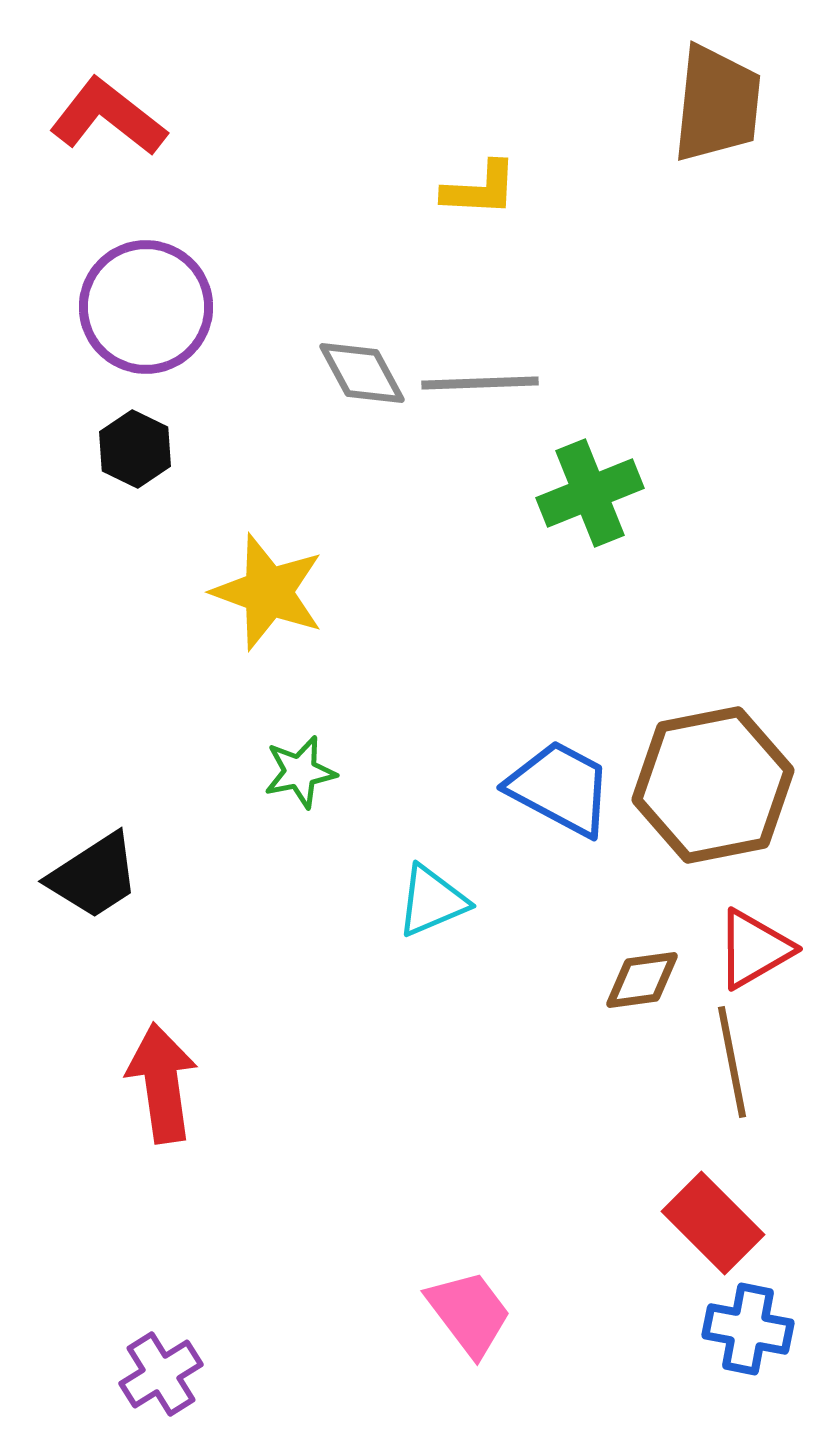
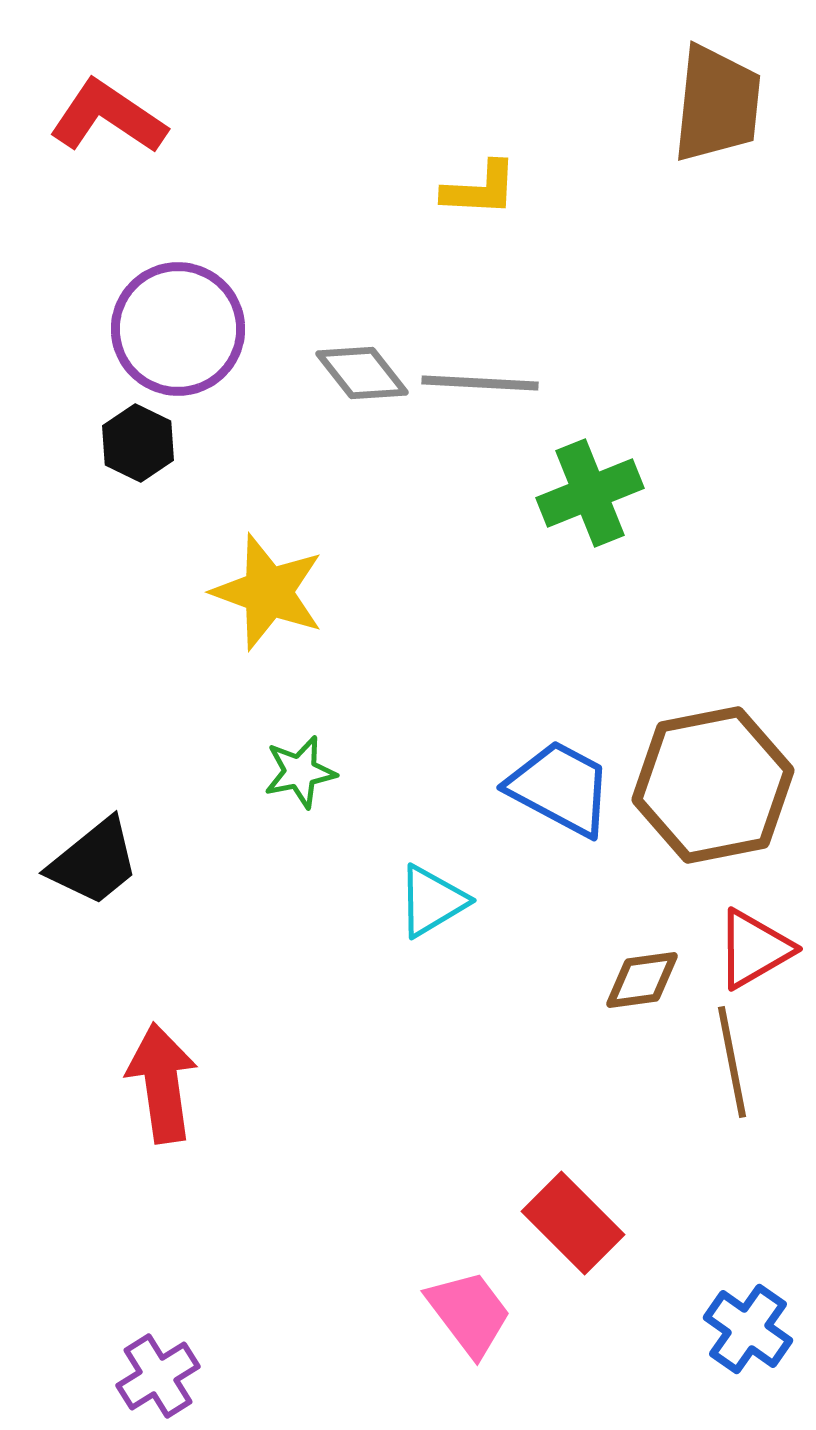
red L-shape: rotated 4 degrees counterclockwise
purple circle: moved 32 px right, 22 px down
gray diamond: rotated 10 degrees counterclockwise
gray line: rotated 5 degrees clockwise
black hexagon: moved 3 px right, 6 px up
black trapezoid: moved 14 px up; rotated 6 degrees counterclockwise
cyan triangle: rotated 8 degrees counterclockwise
red rectangle: moved 140 px left
blue cross: rotated 24 degrees clockwise
purple cross: moved 3 px left, 2 px down
